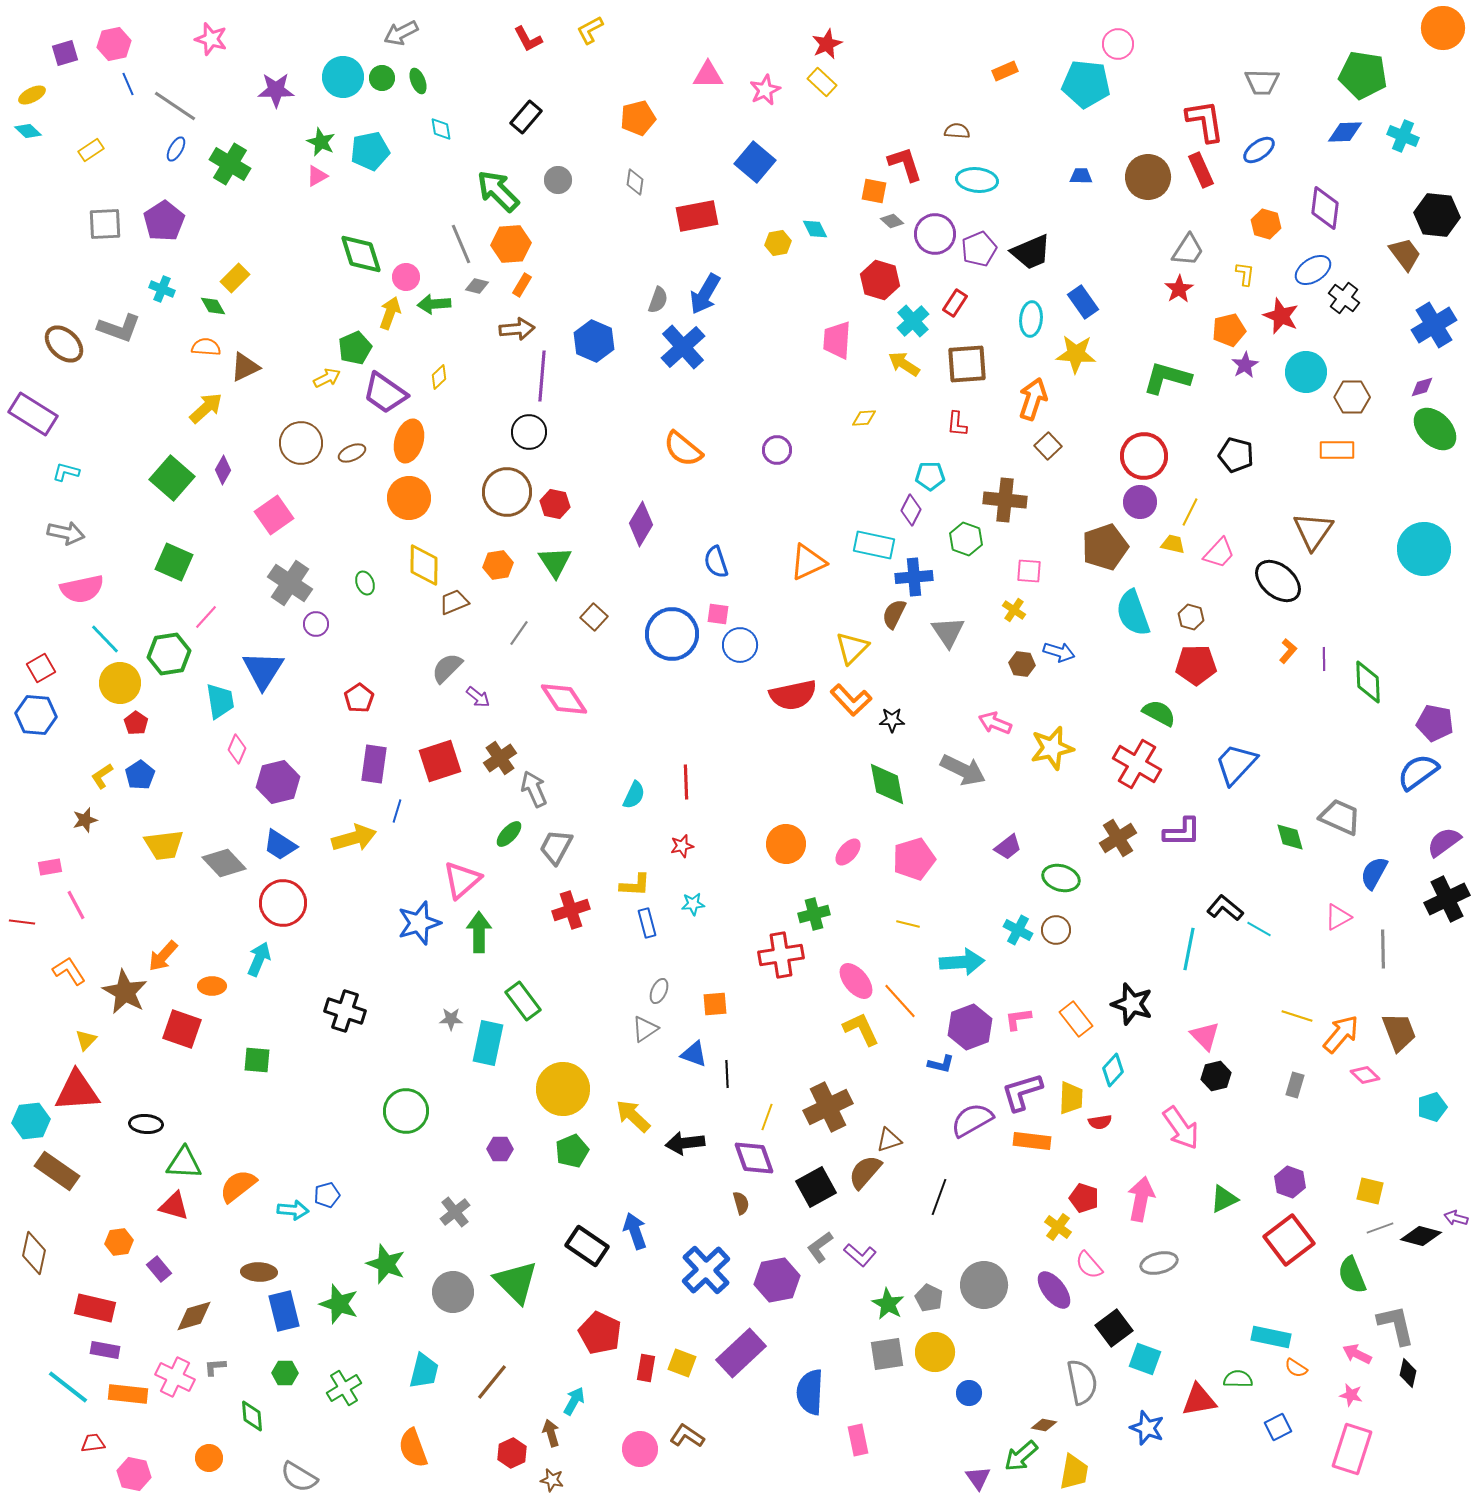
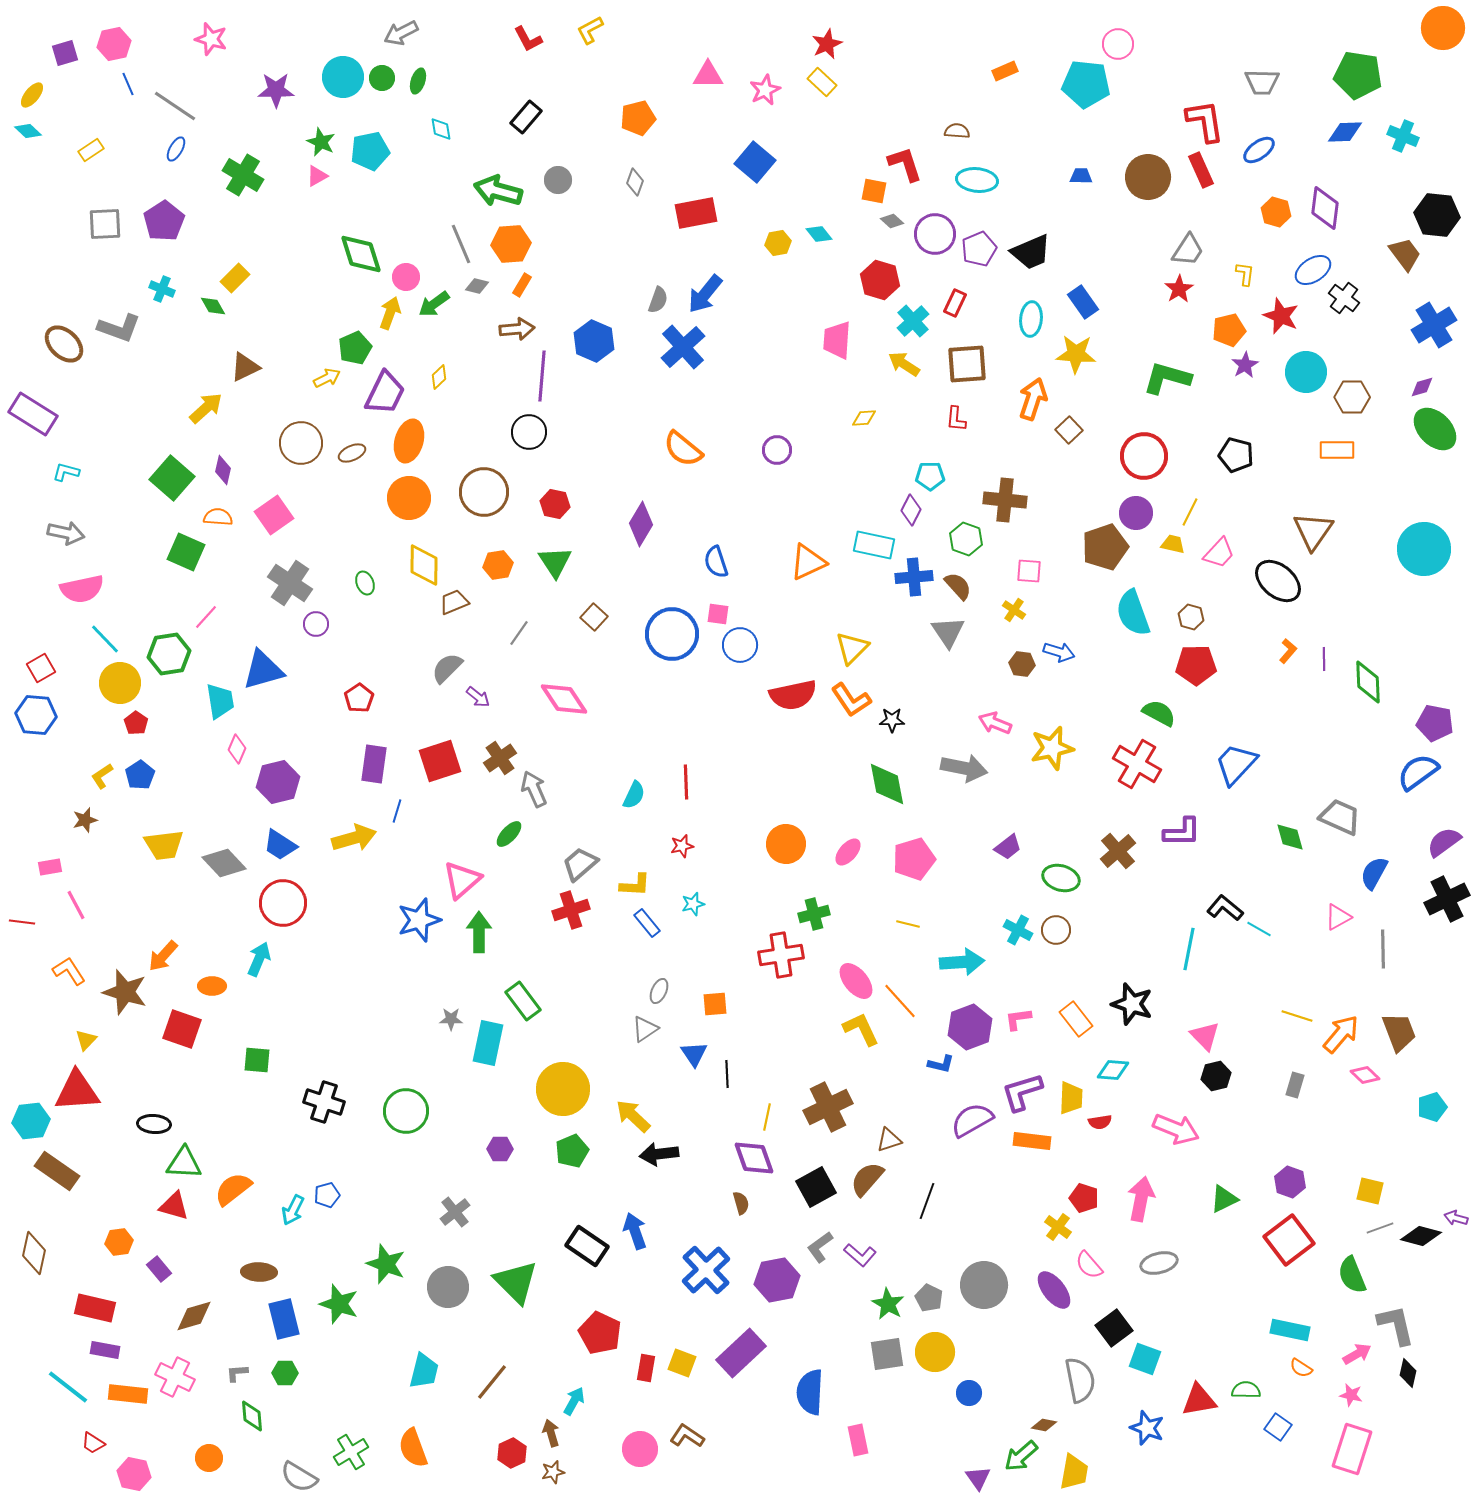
green pentagon at (1363, 75): moved 5 px left
green ellipse at (418, 81): rotated 40 degrees clockwise
yellow ellipse at (32, 95): rotated 24 degrees counterclockwise
green cross at (230, 164): moved 13 px right, 11 px down
gray diamond at (635, 182): rotated 12 degrees clockwise
green arrow at (498, 191): rotated 30 degrees counterclockwise
red rectangle at (697, 216): moved 1 px left, 3 px up
orange hexagon at (1266, 224): moved 10 px right, 12 px up
cyan diamond at (815, 229): moved 4 px right, 5 px down; rotated 12 degrees counterclockwise
blue arrow at (705, 294): rotated 9 degrees clockwise
red rectangle at (955, 303): rotated 8 degrees counterclockwise
green arrow at (434, 304): rotated 32 degrees counterclockwise
orange semicircle at (206, 347): moved 12 px right, 170 px down
purple trapezoid at (385, 393): rotated 99 degrees counterclockwise
red L-shape at (957, 424): moved 1 px left, 5 px up
brown square at (1048, 446): moved 21 px right, 16 px up
purple diamond at (223, 470): rotated 16 degrees counterclockwise
brown circle at (507, 492): moved 23 px left
purple circle at (1140, 502): moved 4 px left, 11 px down
green square at (174, 562): moved 12 px right, 10 px up
brown semicircle at (894, 614): moved 64 px right, 28 px up; rotated 112 degrees clockwise
blue triangle at (263, 670): rotated 42 degrees clockwise
orange L-shape at (851, 700): rotated 9 degrees clockwise
gray arrow at (963, 770): moved 1 px right, 2 px up; rotated 15 degrees counterclockwise
brown cross at (1118, 838): moved 13 px down; rotated 9 degrees counterclockwise
gray trapezoid at (556, 847): moved 24 px right, 17 px down; rotated 21 degrees clockwise
cyan star at (693, 904): rotated 10 degrees counterclockwise
blue star at (419, 923): moved 3 px up
blue rectangle at (647, 923): rotated 24 degrees counterclockwise
brown star at (125, 992): rotated 12 degrees counterclockwise
black cross at (345, 1011): moved 21 px left, 91 px down
blue triangle at (694, 1054): rotated 36 degrees clockwise
cyan diamond at (1113, 1070): rotated 52 degrees clockwise
yellow line at (767, 1117): rotated 8 degrees counterclockwise
black ellipse at (146, 1124): moved 8 px right
pink arrow at (1181, 1128): moved 5 px left, 1 px down; rotated 33 degrees counterclockwise
black arrow at (685, 1143): moved 26 px left, 11 px down
brown semicircle at (865, 1172): moved 2 px right, 7 px down
orange semicircle at (238, 1186): moved 5 px left, 3 px down
black line at (939, 1197): moved 12 px left, 4 px down
cyan arrow at (293, 1210): rotated 112 degrees clockwise
gray circle at (453, 1292): moved 5 px left, 5 px up
blue rectangle at (284, 1311): moved 8 px down
cyan rectangle at (1271, 1337): moved 19 px right, 7 px up
pink arrow at (1357, 1354): rotated 124 degrees clockwise
gray L-shape at (215, 1367): moved 22 px right, 6 px down
orange semicircle at (1296, 1368): moved 5 px right
green semicircle at (1238, 1379): moved 8 px right, 11 px down
gray semicircle at (1082, 1382): moved 2 px left, 2 px up
green cross at (344, 1388): moved 7 px right, 64 px down
blue square at (1278, 1427): rotated 28 degrees counterclockwise
red trapezoid at (93, 1443): rotated 140 degrees counterclockwise
brown star at (552, 1480): moved 1 px right, 8 px up; rotated 25 degrees counterclockwise
